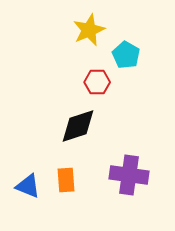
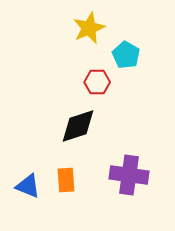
yellow star: moved 2 px up
